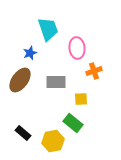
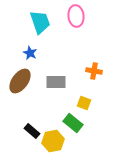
cyan trapezoid: moved 8 px left, 7 px up
pink ellipse: moved 1 px left, 32 px up
blue star: rotated 24 degrees counterclockwise
orange cross: rotated 28 degrees clockwise
brown ellipse: moved 1 px down
yellow square: moved 3 px right, 4 px down; rotated 24 degrees clockwise
black rectangle: moved 9 px right, 2 px up
